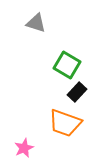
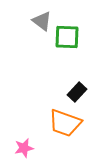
gray triangle: moved 6 px right, 2 px up; rotated 20 degrees clockwise
green square: moved 28 px up; rotated 28 degrees counterclockwise
pink star: rotated 12 degrees clockwise
